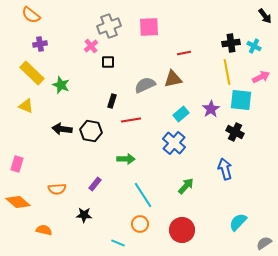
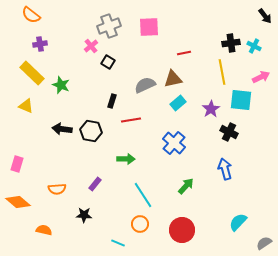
black square at (108, 62): rotated 32 degrees clockwise
yellow line at (227, 72): moved 5 px left
cyan rectangle at (181, 114): moved 3 px left, 11 px up
black cross at (235, 132): moved 6 px left
